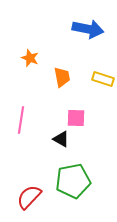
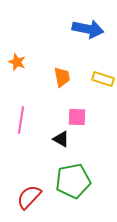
orange star: moved 13 px left, 4 px down
pink square: moved 1 px right, 1 px up
